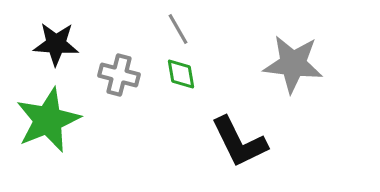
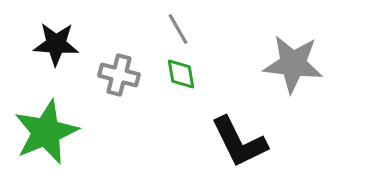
green star: moved 2 px left, 12 px down
